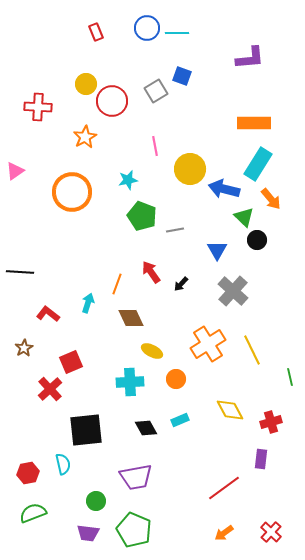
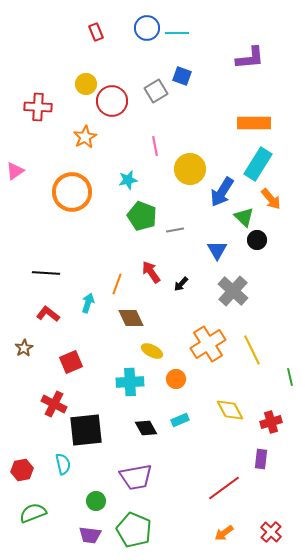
blue arrow at (224, 189): moved 2 px left, 3 px down; rotated 72 degrees counterclockwise
black line at (20, 272): moved 26 px right, 1 px down
red cross at (50, 389): moved 4 px right, 15 px down; rotated 20 degrees counterclockwise
red hexagon at (28, 473): moved 6 px left, 3 px up
purple trapezoid at (88, 533): moved 2 px right, 2 px down
